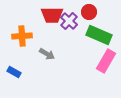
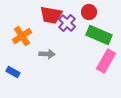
red trapezoid: moved 1 px left; rotated 10 degrees clockwise
purple cross: moved 2 px left, 2 px down
orange cross: rotated 30 degrees counterclockwise
gray arrow: rotated 28 degrees counterclockwise
blue rectangle: moved 1 px left
